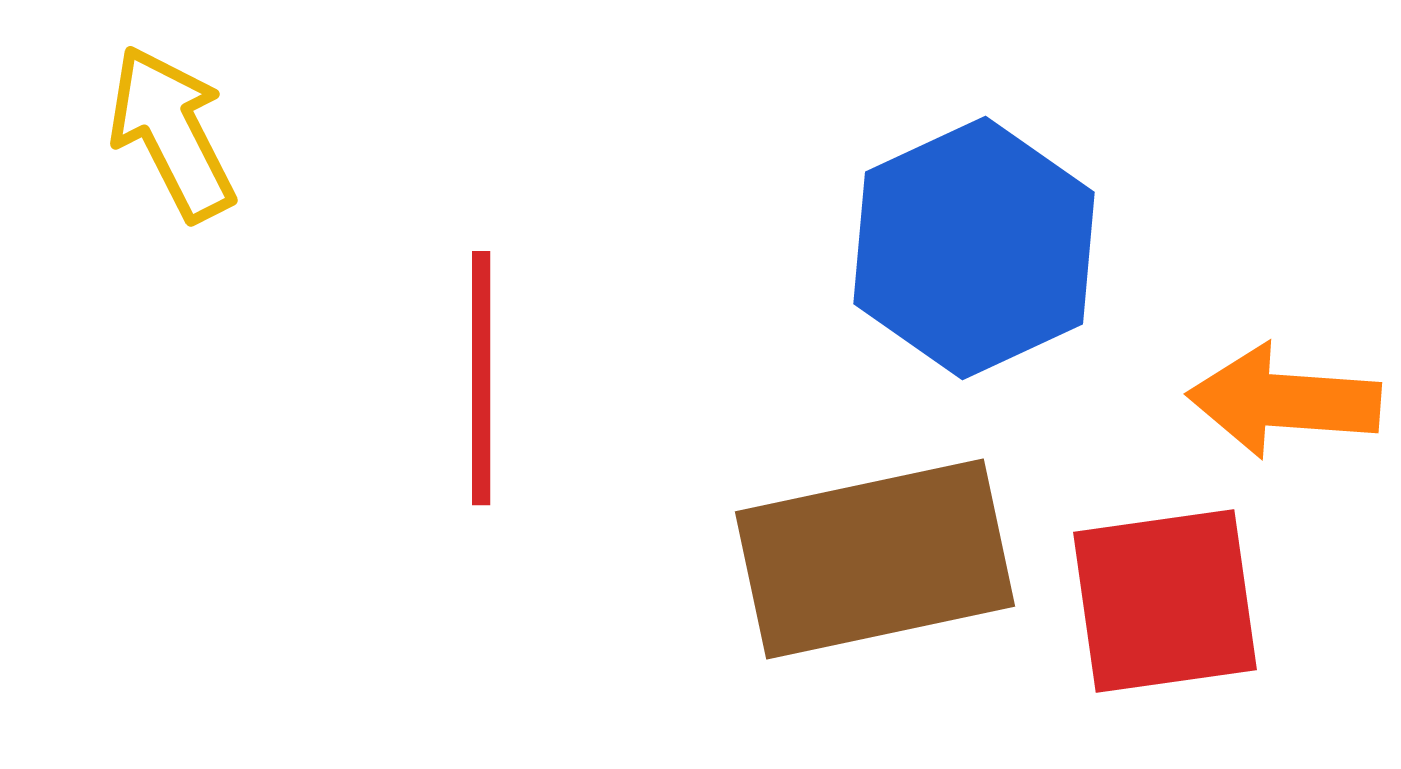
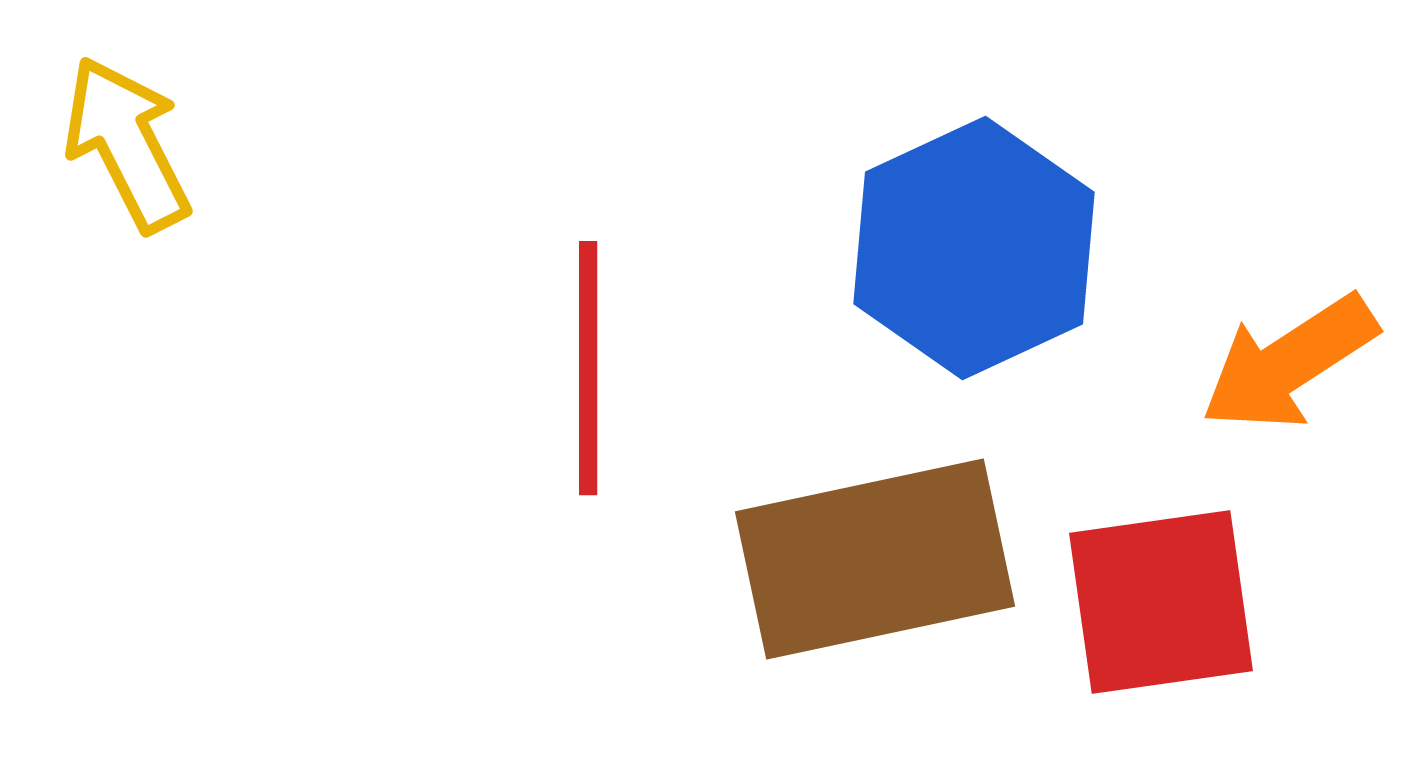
yellow arrow: moved 45 px left, 11 px down
red line: moved 107 px right, 10 px up
orange arrow: moved 5 px right, 38 px up; rotated 37 degrees counterclockwise
red square: moved 4 px left, 1 px down
